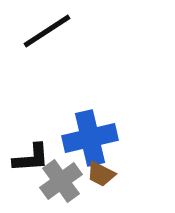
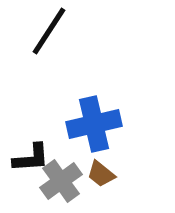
black line: moved 2 px right; rotated 24 degrees counterclockwise
blue cross: moved 4 px right, 14 px up
brown trapezoid: rotated 12 degrees clockwise
